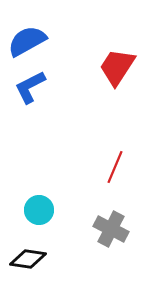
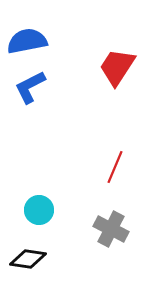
blue semicircle: rotated 18 degrees clockwise
